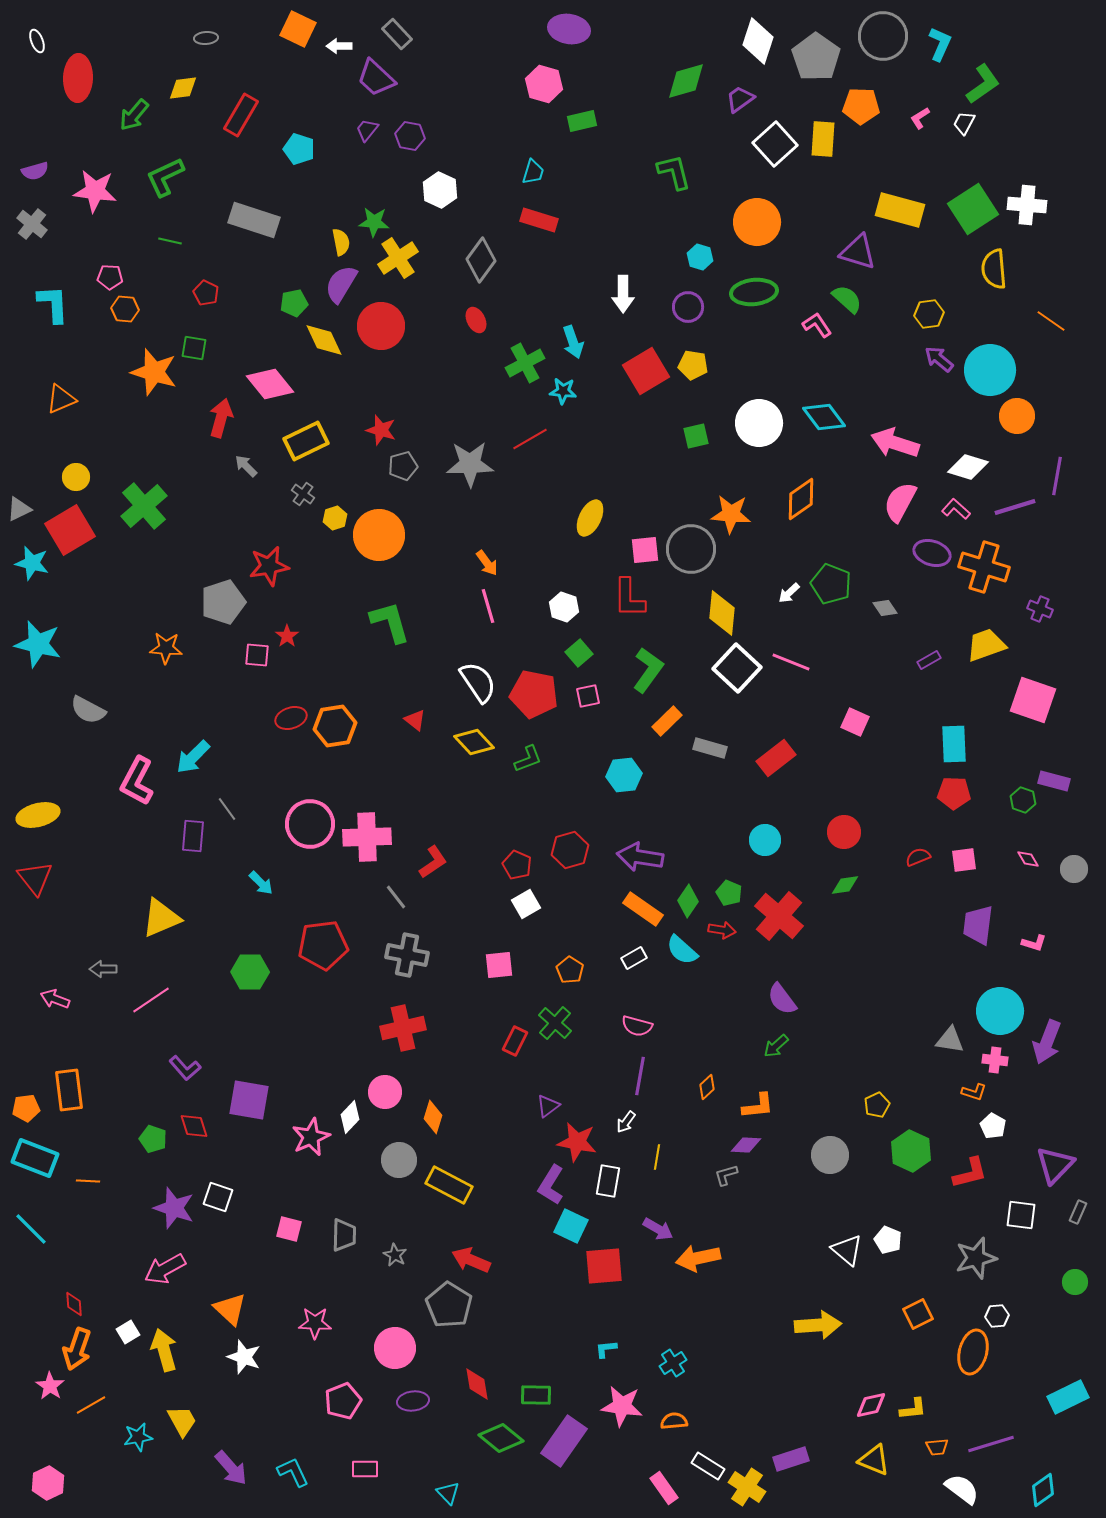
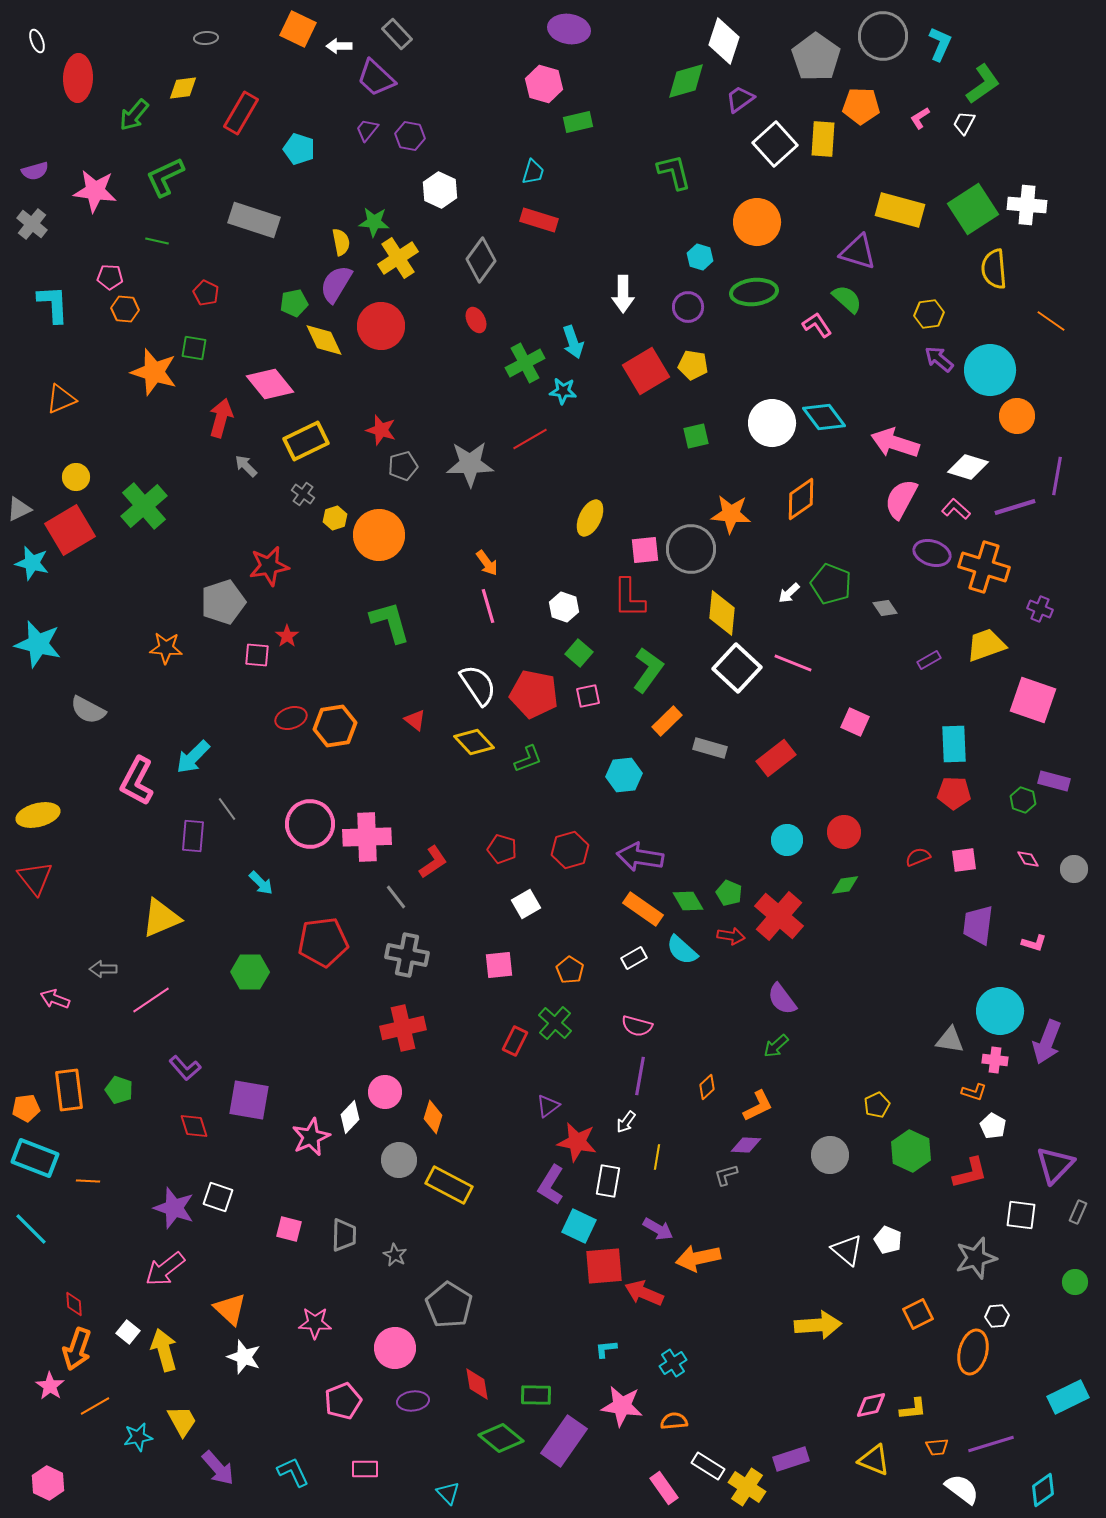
white diamond at (758, 41): moved 34 px left
red rectangle at (241, 115): moved 2 px up
green rectangle at (582, 121): moved 4 px left, 1 px down
green line at (170, 241): moved 13 px left
purple semicircle at (341, 284): moved 5 px left
white circle at (759, 423): moved 13 px right
pink semicircle at (900, 502): moved 1 px right, 3 px up
green square at (579, 653): rotated 8 degrees counterclockwise
pink line at (791, 662): moved 2 px right, 1 px down
white semicircle at (478, 682): moved 3 px down
cyan circle at (765, 840): moved 22 px right
red pentagon at (517, 865): moved 15 px left, 16 px up; rotated 8 degrees counterclockwise
green diamond at (688, 901): rotated 64 degrees counterclockwise
red arrow at (722, 930): moved 9 px right, 6 px down
red pentagon at (323, 945): moved 3 px up
orange L-shape at (758, 1106): rotated 20 degrees counterclockwise
green pentagon at (153, 1139): moved 34 px left, 49 px up
cyan square at (571, 1226): moved 8 px right
red arrow at (471, 1260): moved 173 px right, 33 px down
pink arrow at (165, 1269): rotated 9 degrees counterclockwise
white square at (128, 1332): rotated 20 degrees counterclockwise
orange line at (91, 1405): moved 4 px right, 1 px down
purple arrow at (231, 1468): moved 13 px left
pink hexagon at (48, 1483): rotated 8 degrees counterclockwise
